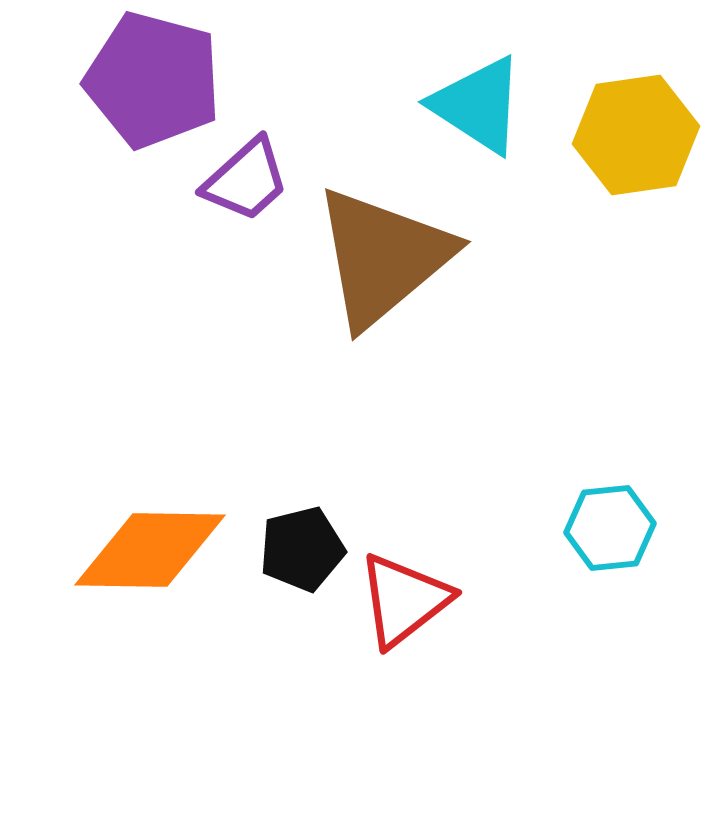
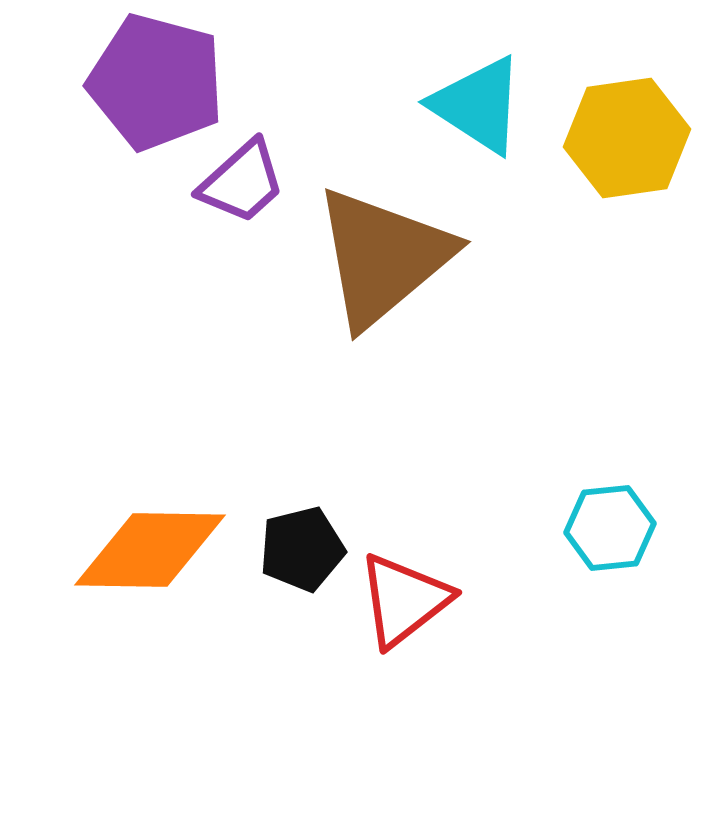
purple pentagon: moved 3 px right, 2 px down
yellow hexagon: moved 9 px left, 3 px down
purple trapezoid: moved 4 px left, 2 px down
